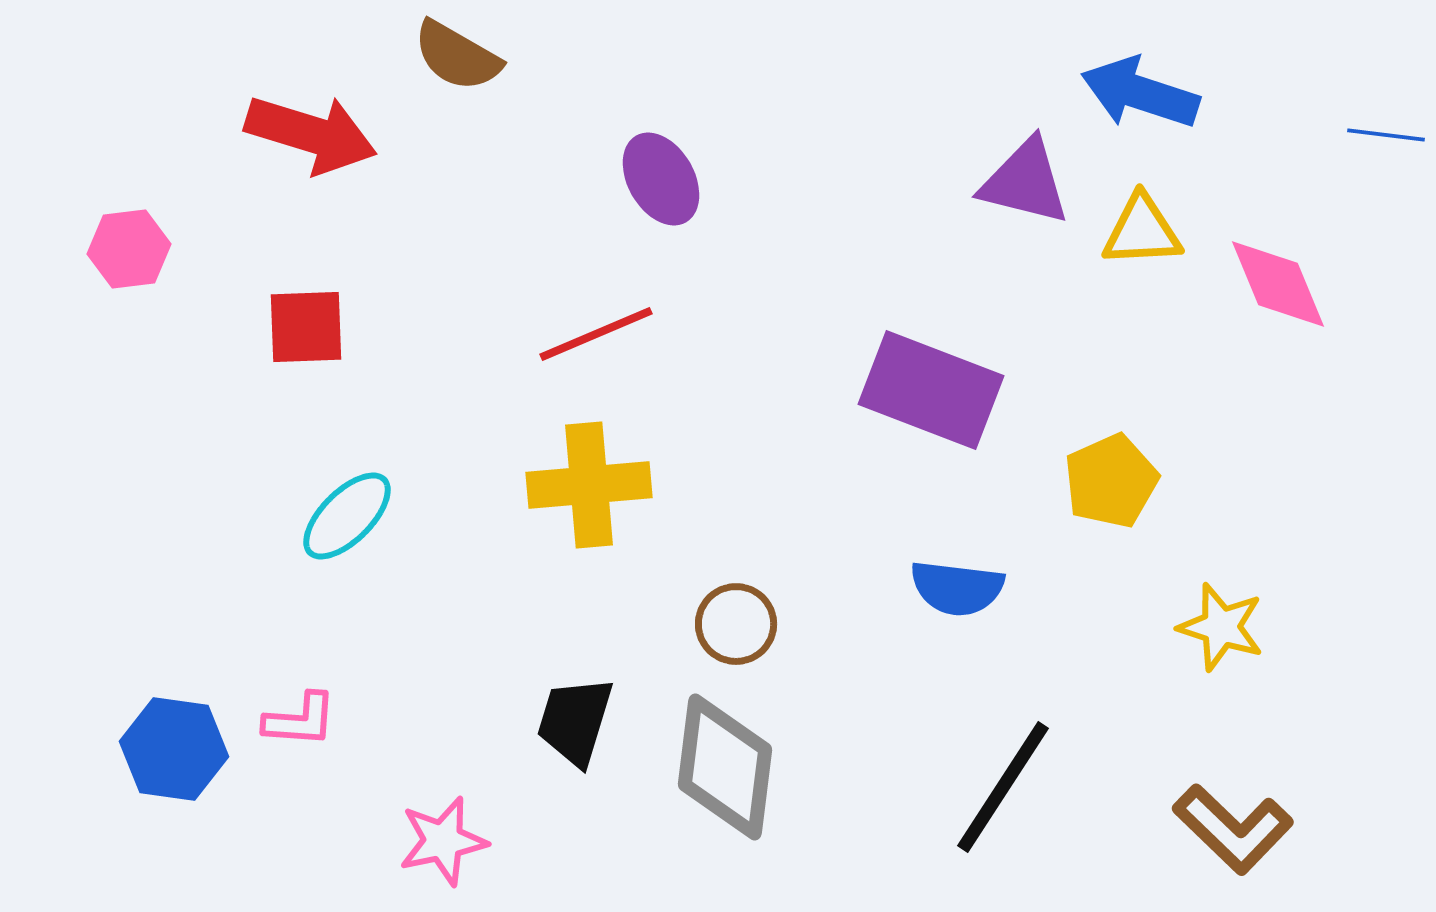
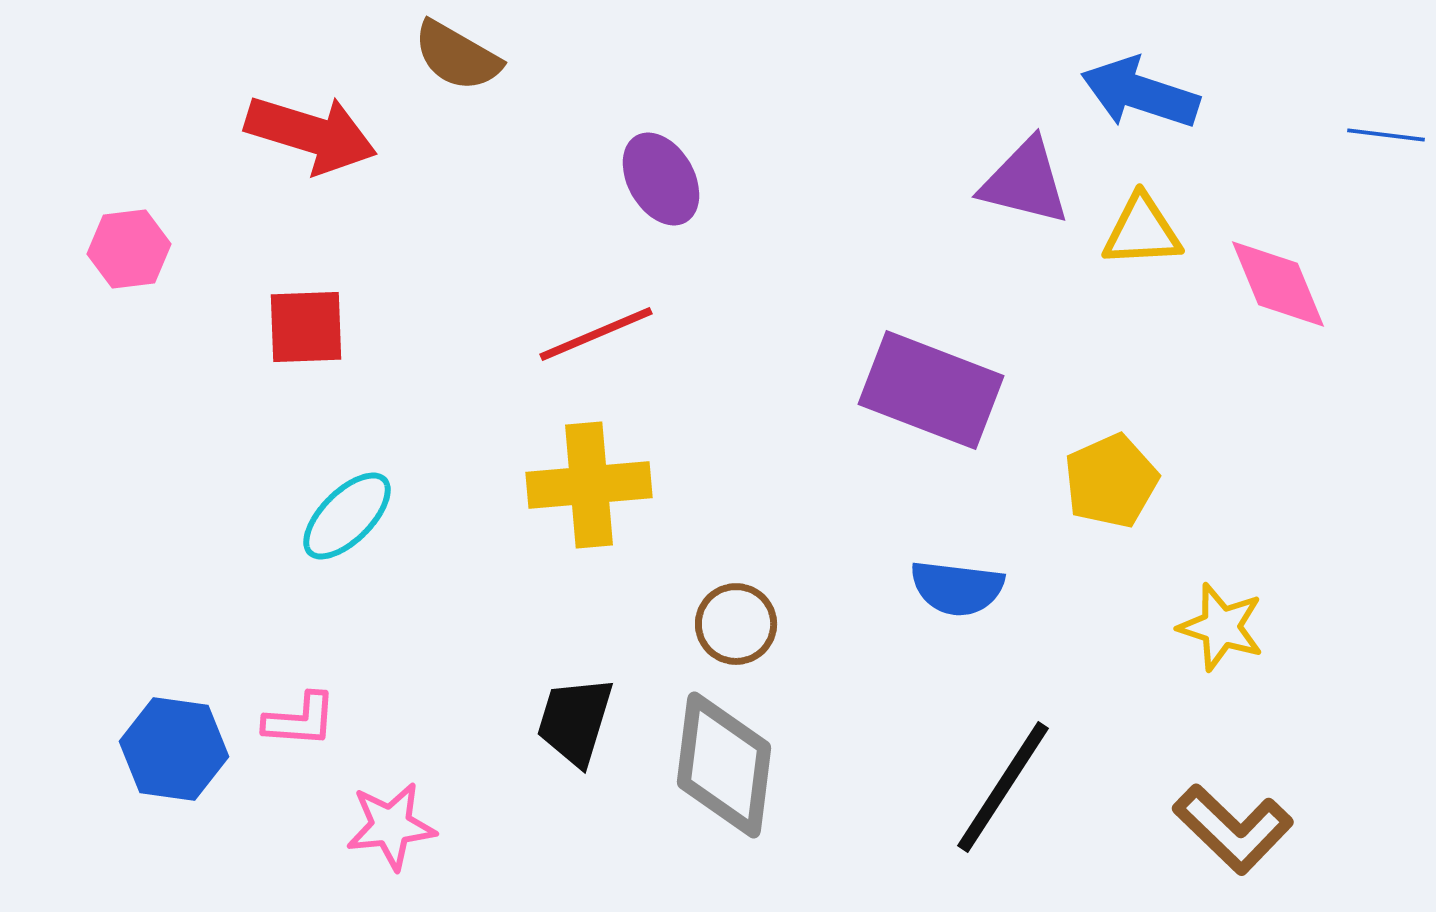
gray diamond: moved 1 px left, 2 px up
pink star: moved 52 px left, 15 px up; rotated 6 degrees clockwise
